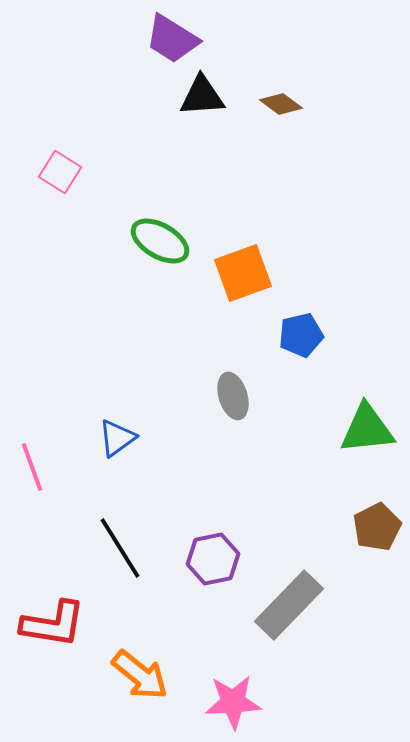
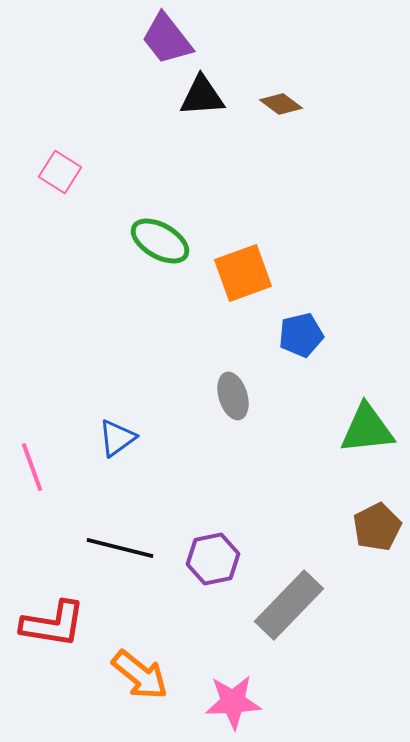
purple trapezoid: moved 5 px left; rotated 20 degrees clockwise
black line: rotated 44 degrees counterclockwise
